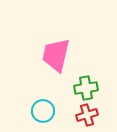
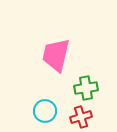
cyan circle: moved 2 px right
red cross: moved 6 px left, 2 px down
